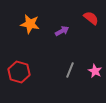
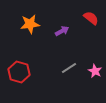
orange star: rotated 18 degrees counterclockwise
gray line: moved 1 px left, 2 px up; rotated 35 degrees clockwise
